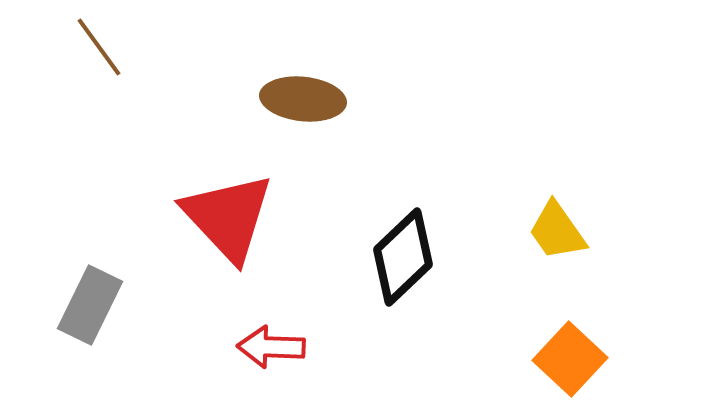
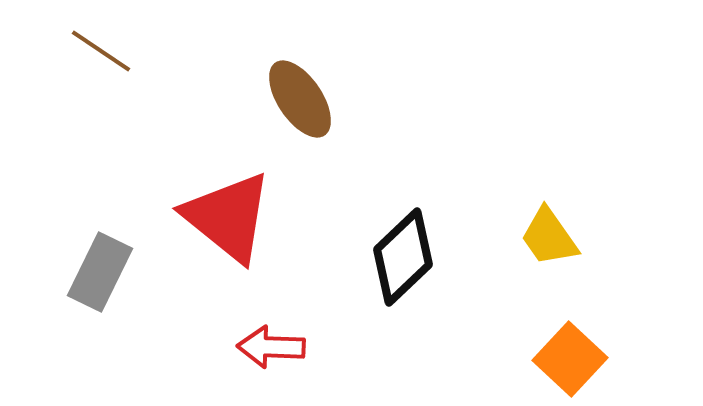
brown line: moved 2 px right, 4 px down; rotated 20 degrees counterclockwise
brown ellipse: moved 3 px left; rotated 50 degrees clockwise
red triangle: rotated 8 degrees counterclockwise
yellow trapezoid: moved 8 px left, 6 px down
gray rectangle: moved 10 px right, 33 px up
